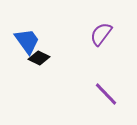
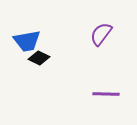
blue trapezoid: rotated 116 degrees clockwise
purple line: rotated 44 degrees counterclockwise
